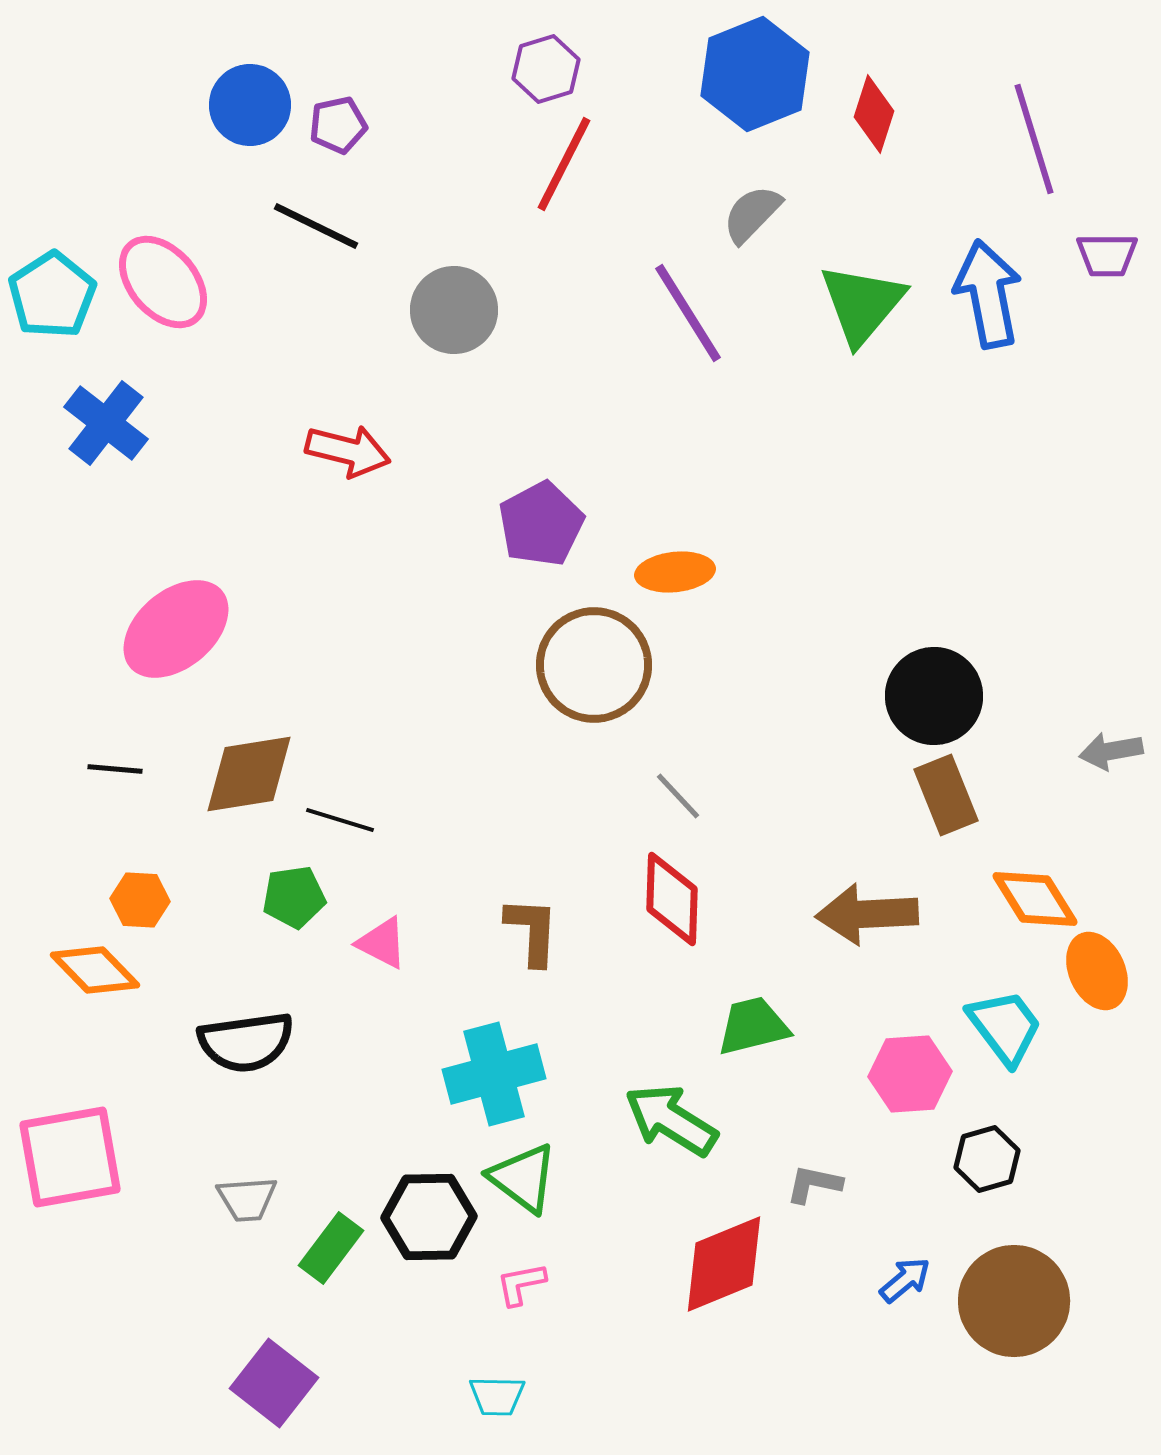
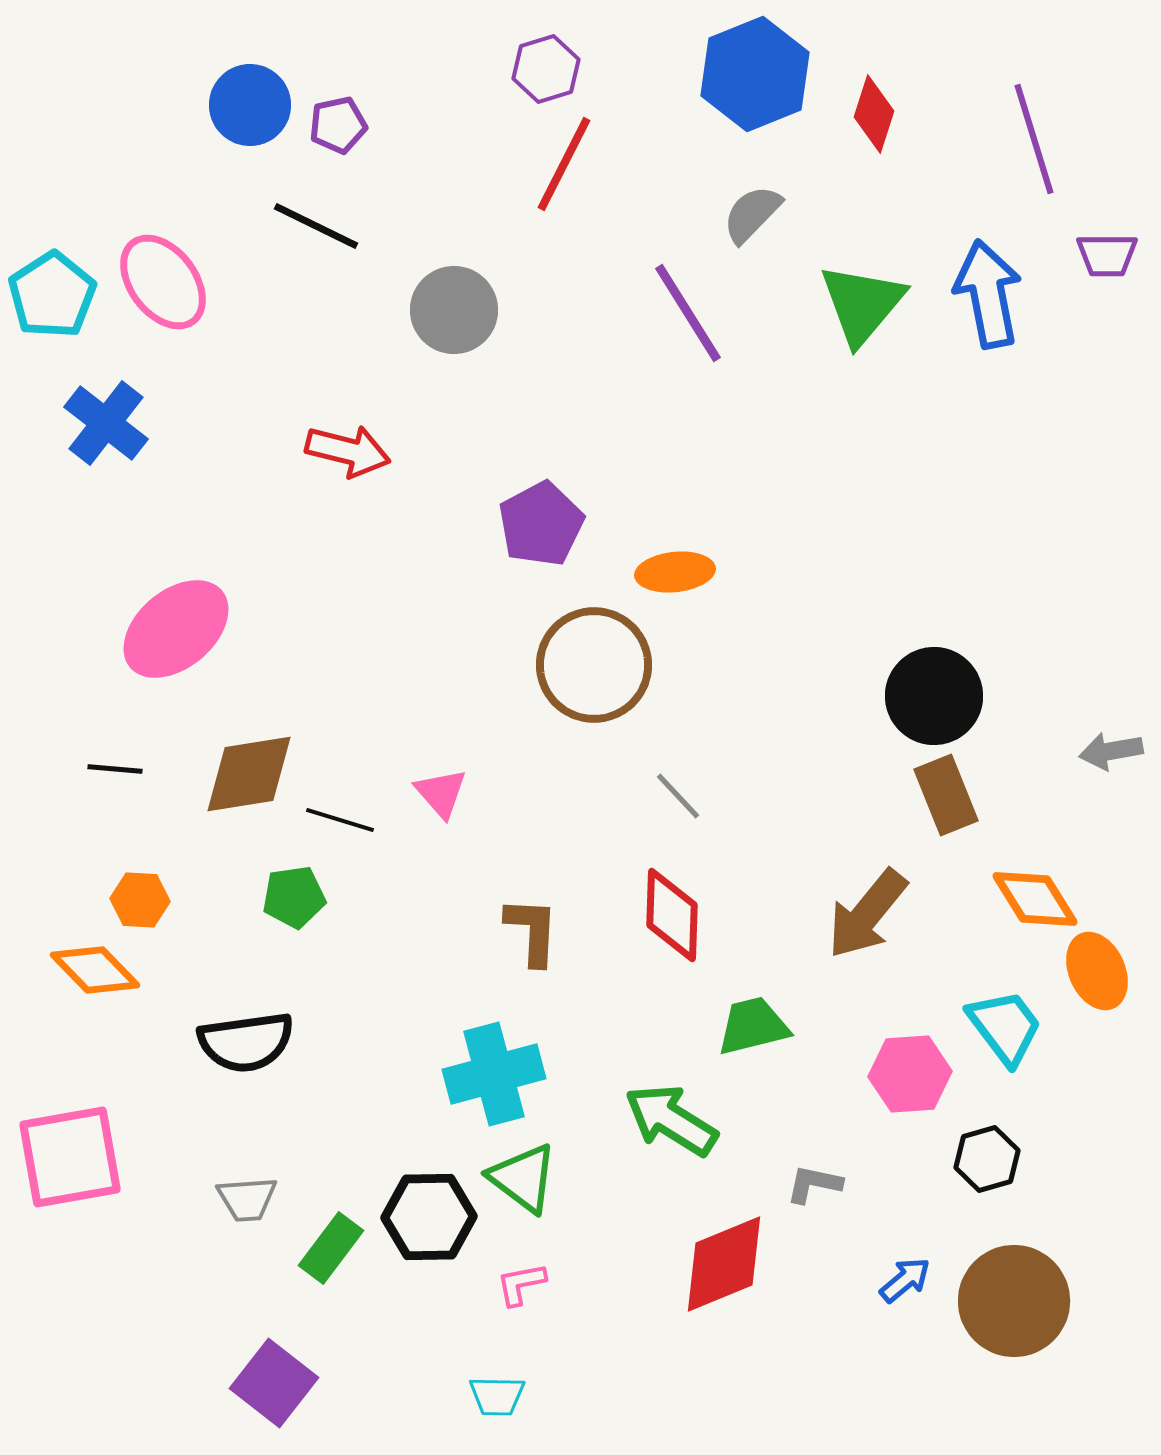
pink ellipse at (163, 282): rotated 4 degrees clockwise
red diamond at (672, 899): moved 16 px down
brown arrow at (867, 914): rotated 48 degrees counterclockwise
pink triangle at (382, 943): moved 59 px right, 150 px up; rotated 22 degrees clockwise
